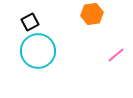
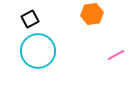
black square: moved 3 px up
pink line: rotated 12 degrees clockwise
